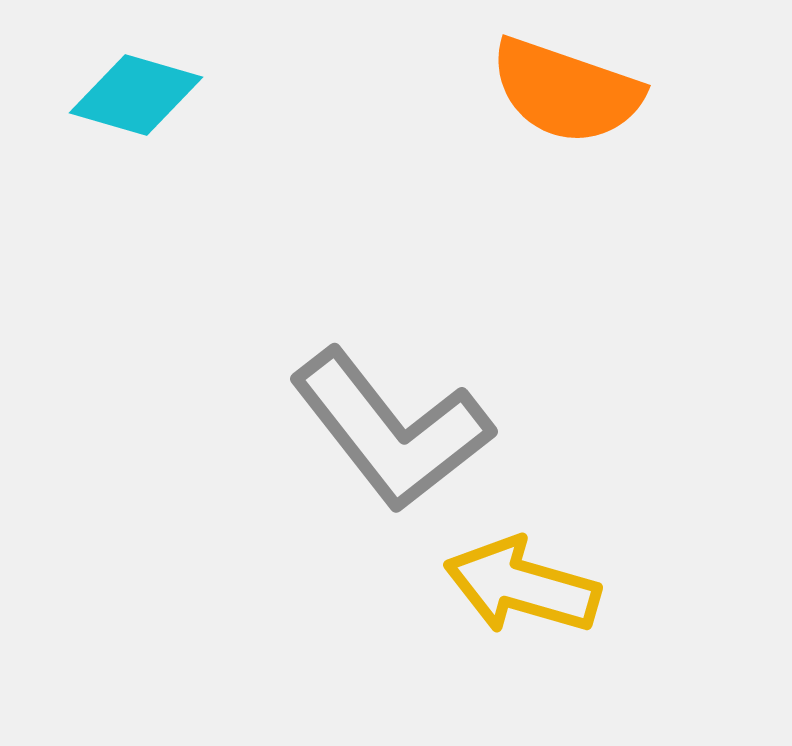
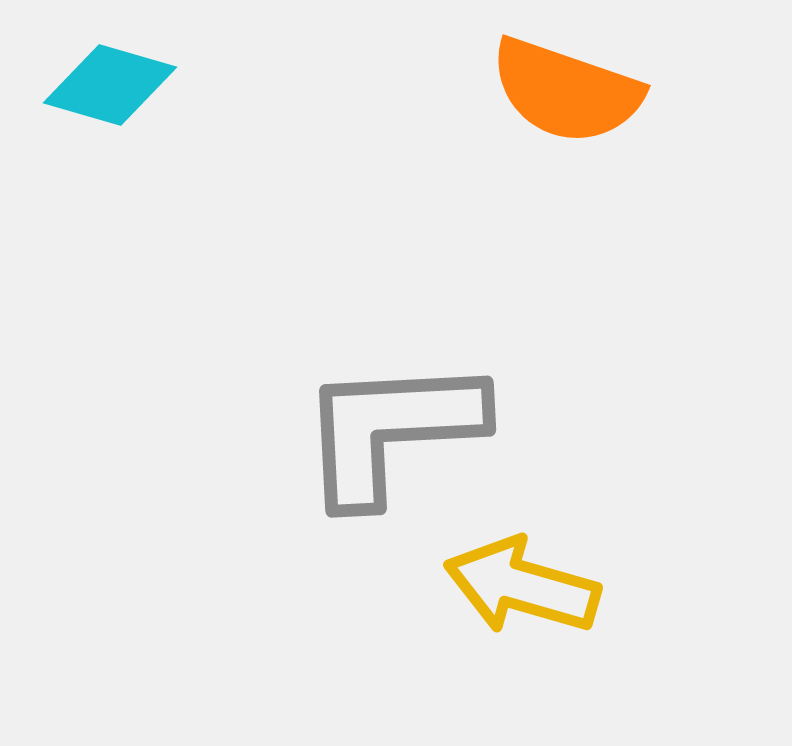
cyan diamond: moved 26 px left, 10 px up
gray L-shape: rotated 125 degrees clockwise
